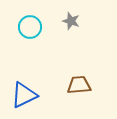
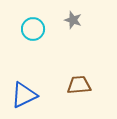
gray star: moved 2 px right, 1 px up
cyan circle: moved 3 px right, 2 px down
